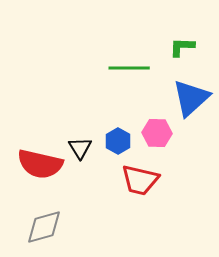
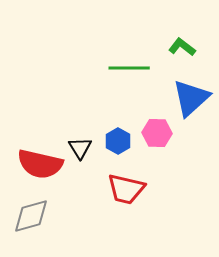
green L-shape: rotated 36 degrees clockwise
red trapezoid: moved 14 px left, 9 px down
gray diamond: moved 13 px left, 11 px up
